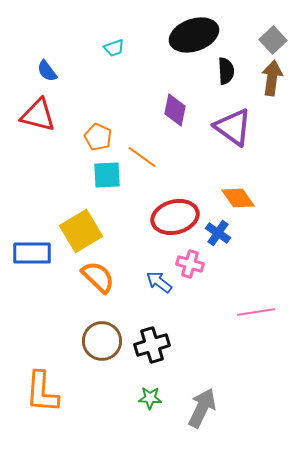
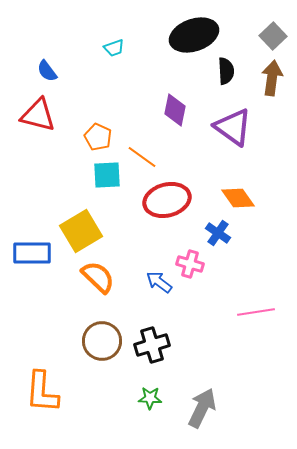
gray square: moved 4 px up
red ellipse: moved 8 px left, 17 px up
